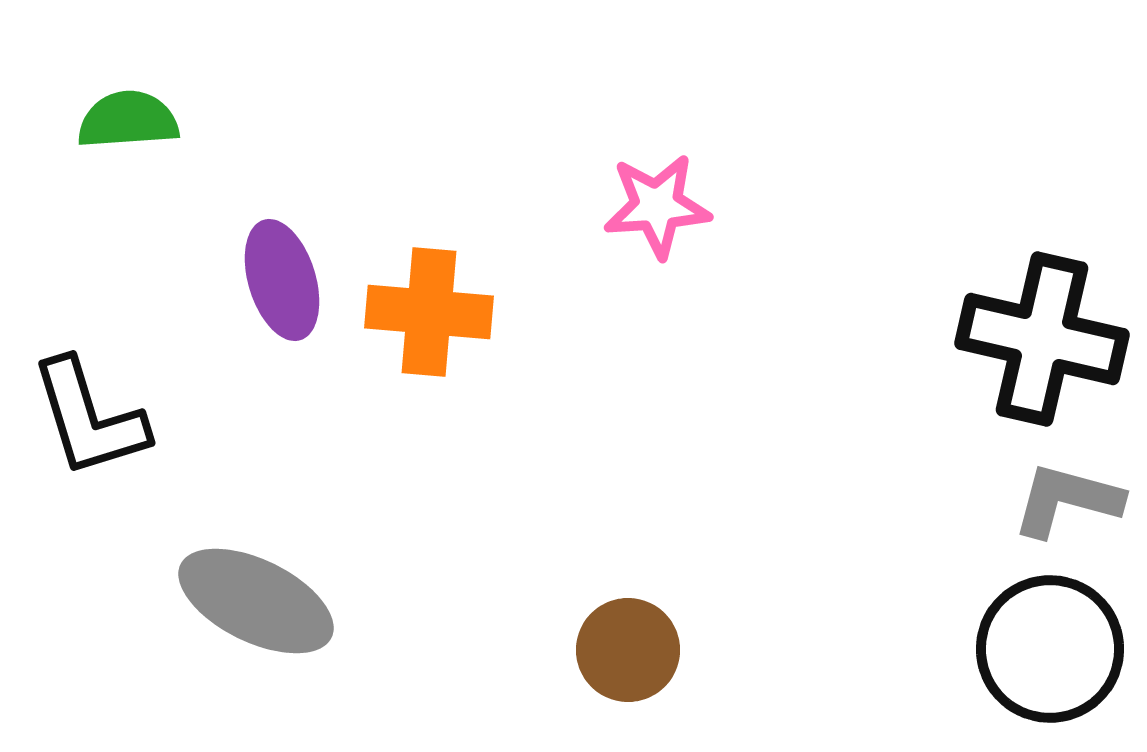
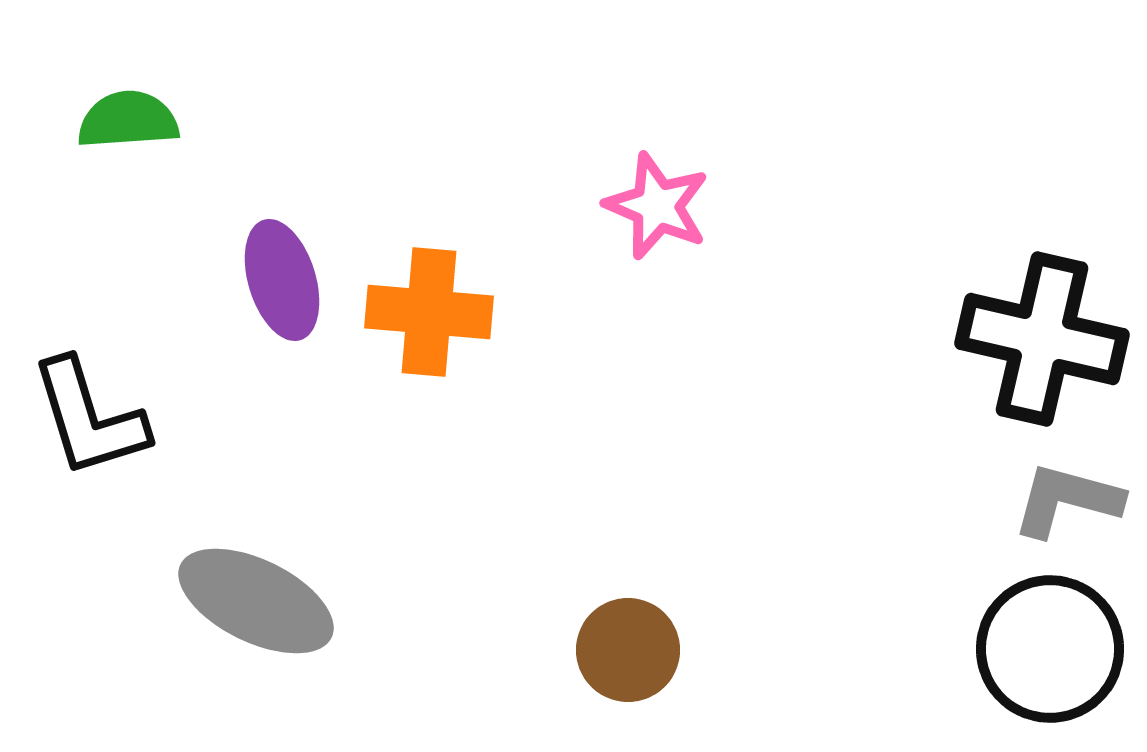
pink star: rotated 27 degrees clockwise
